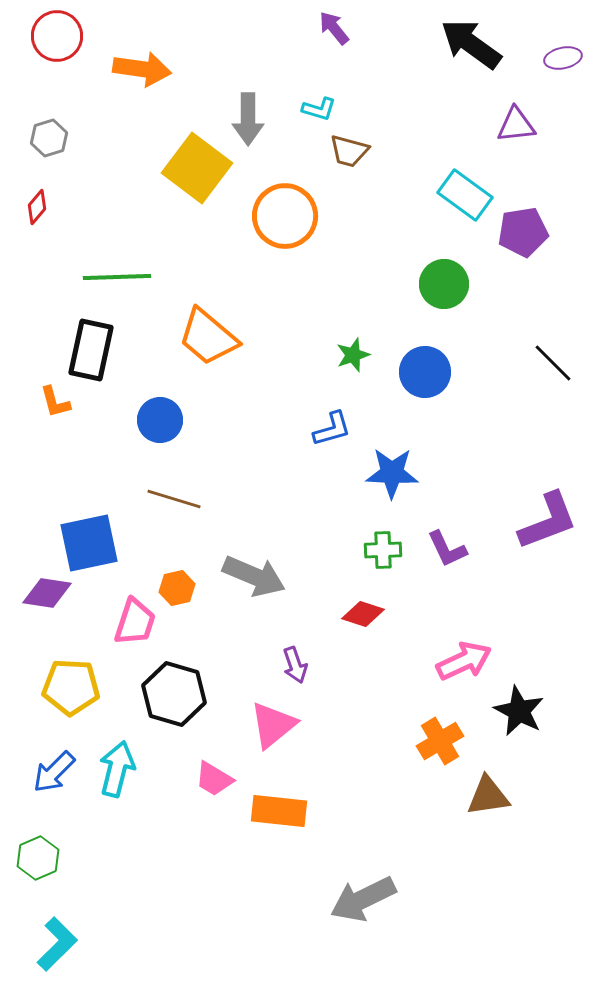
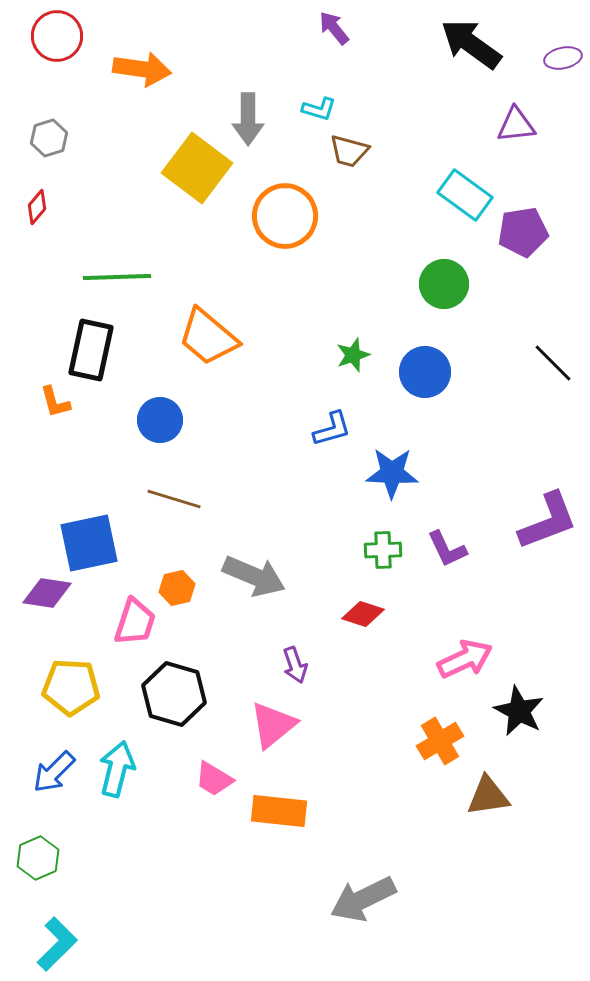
pink arrow at (464, 661): moved 1 px right, 2 px up
